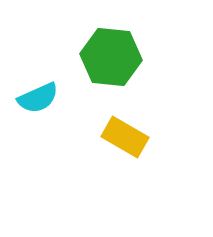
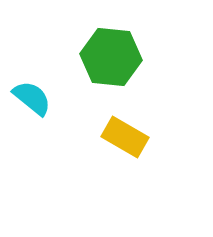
cyan semicircle: moved 6 px left; rotated 117 degrees counterclockwise
